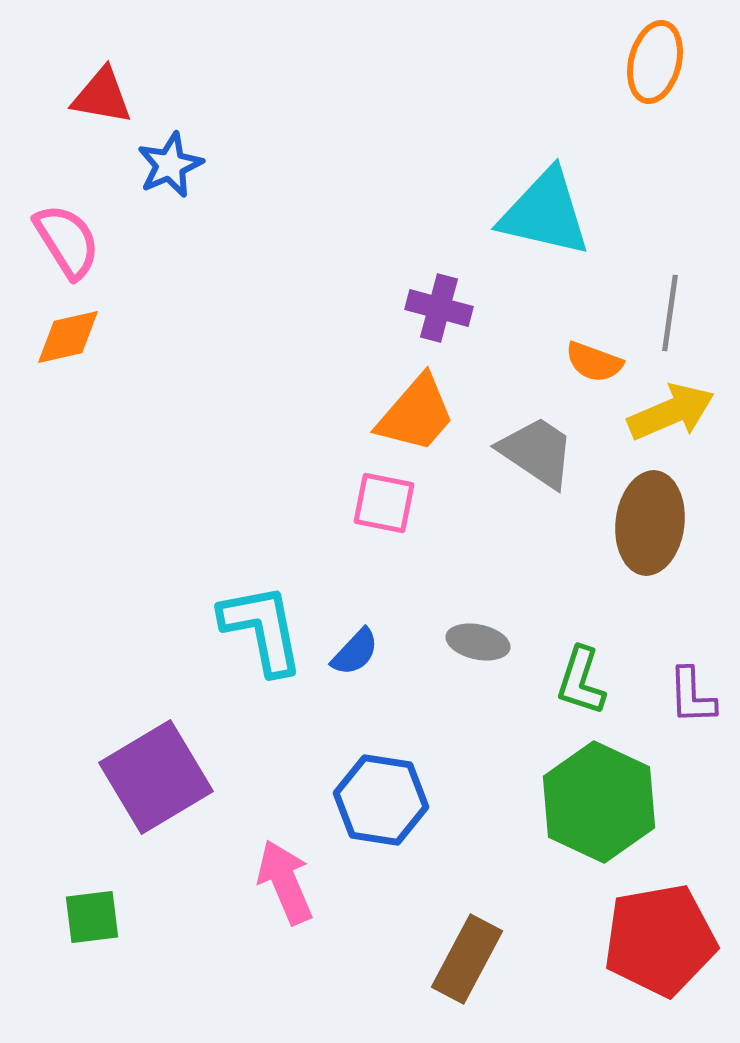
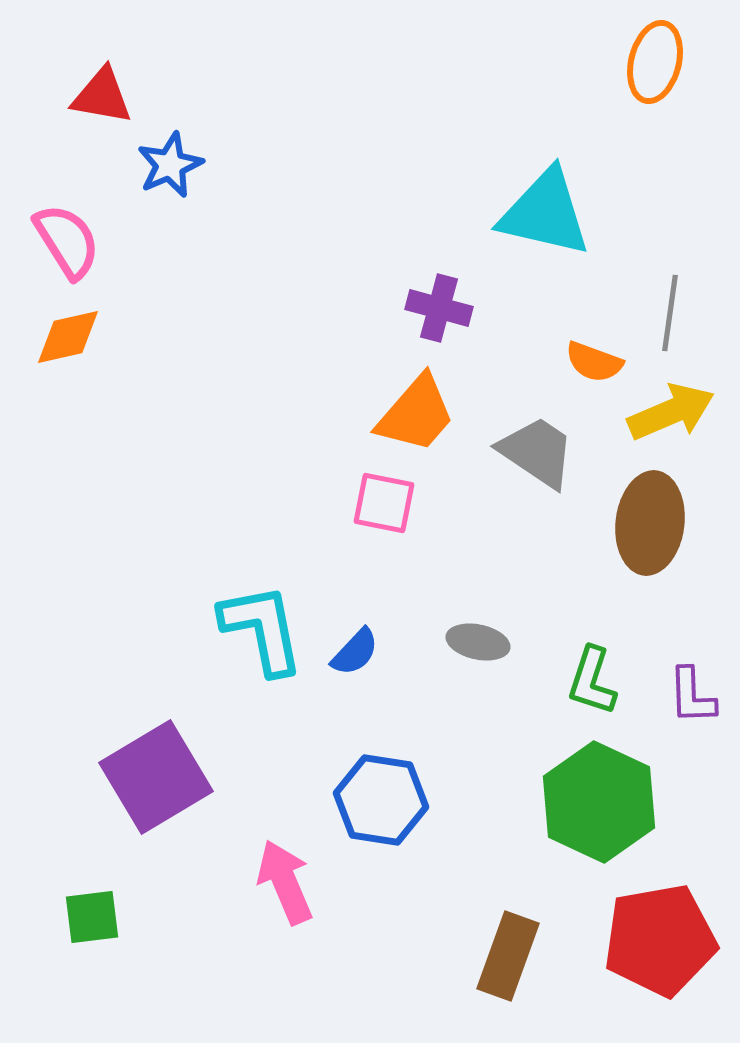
green L-shape: moved 11 px right
brown rectangle: moved 41 px right, 3 px up; rotated 8 degrees counterclockwise
